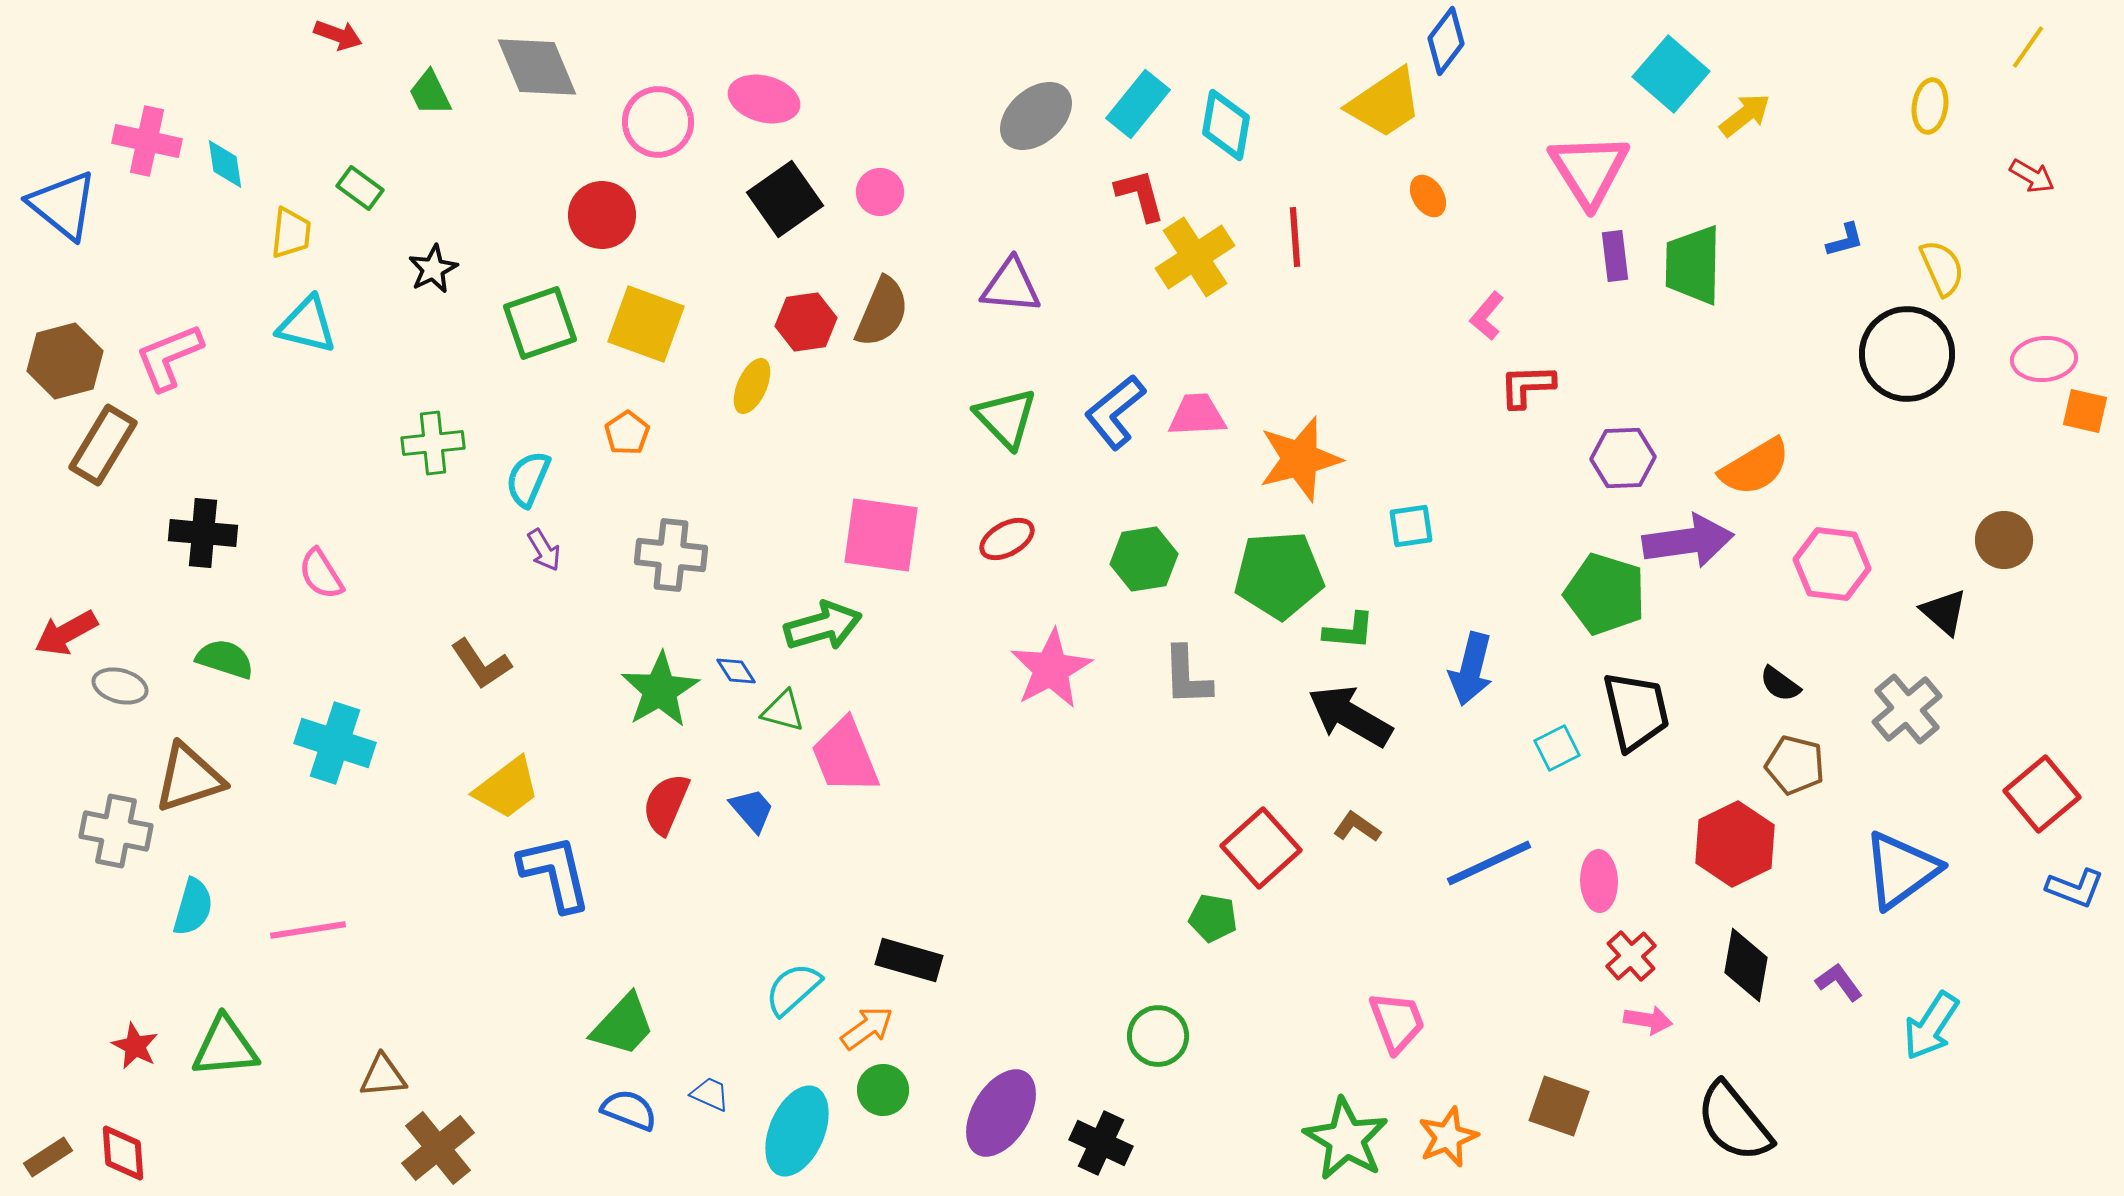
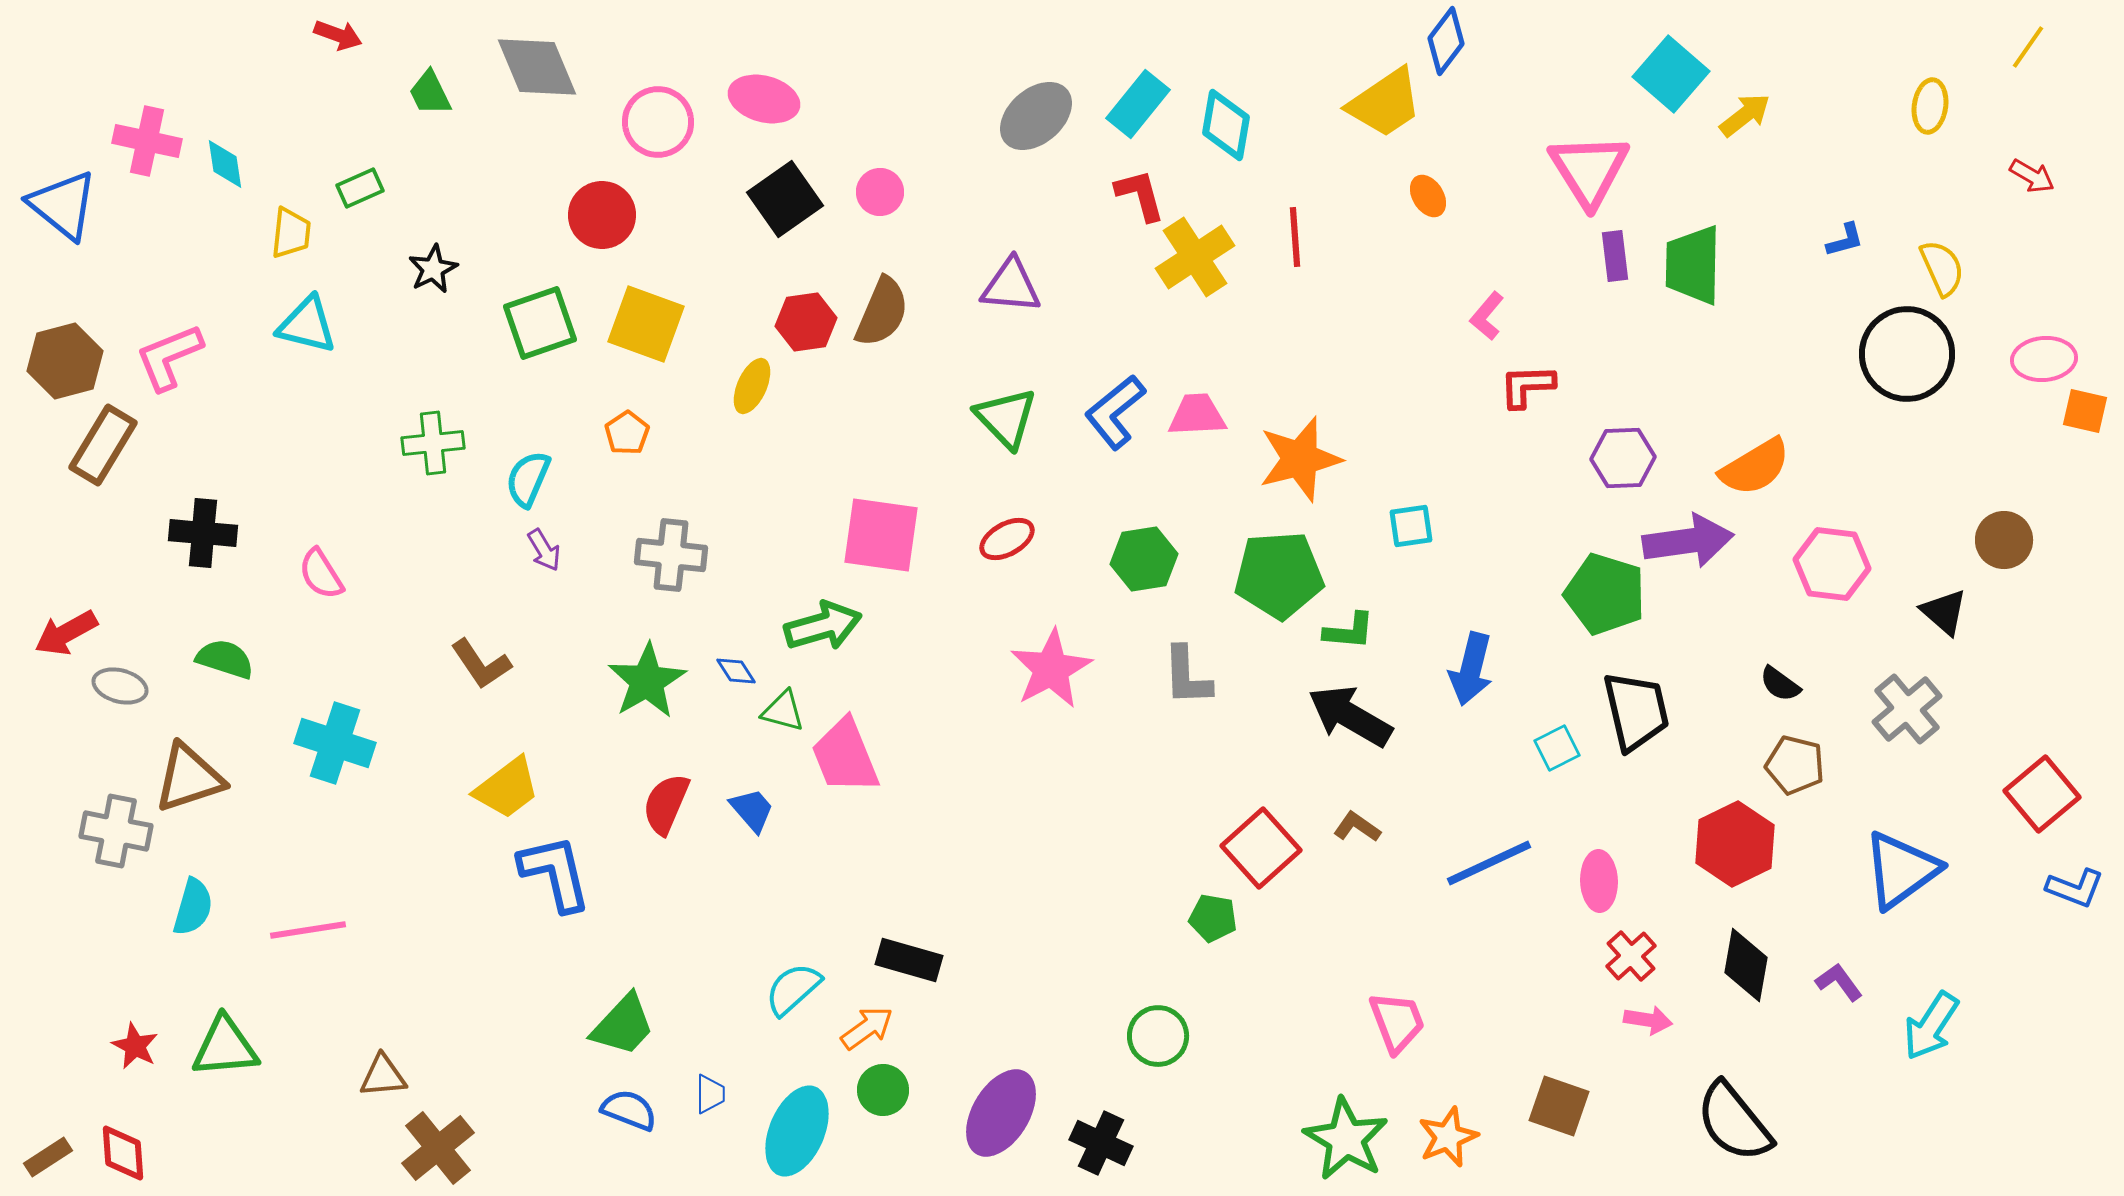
green rectangle at (360, 188): rotated 60 degrees counterclockwise
green star at (660, 690): moved 13 px left, 9 px up
blue trapezoid at (710, 1094): rotated 66 degrees clockwise
